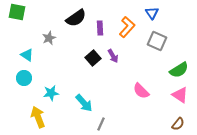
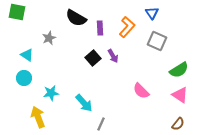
black semicircle: rotated 65 degrees clockwise
